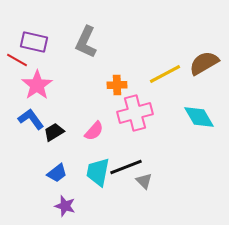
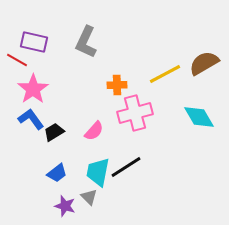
pink star: moved 4 px left, 4 px down
black line: rotated 12 degrees counterclockwise
gray triangle: moved 55 px left, 16 px down
